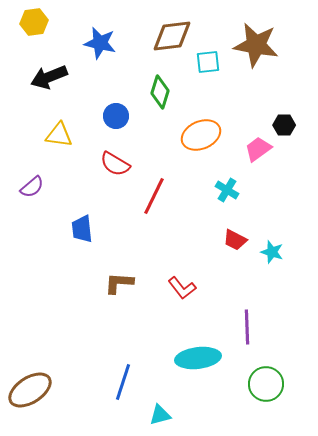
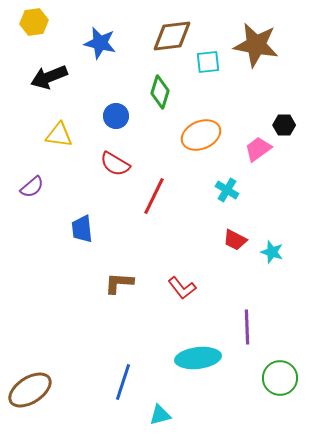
green circle: moved 14 px right, 6 px up
